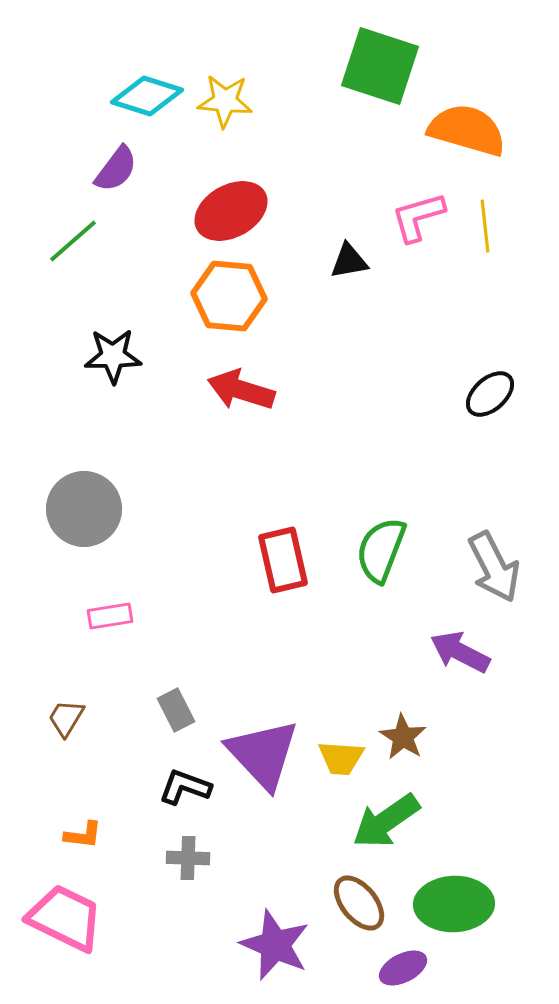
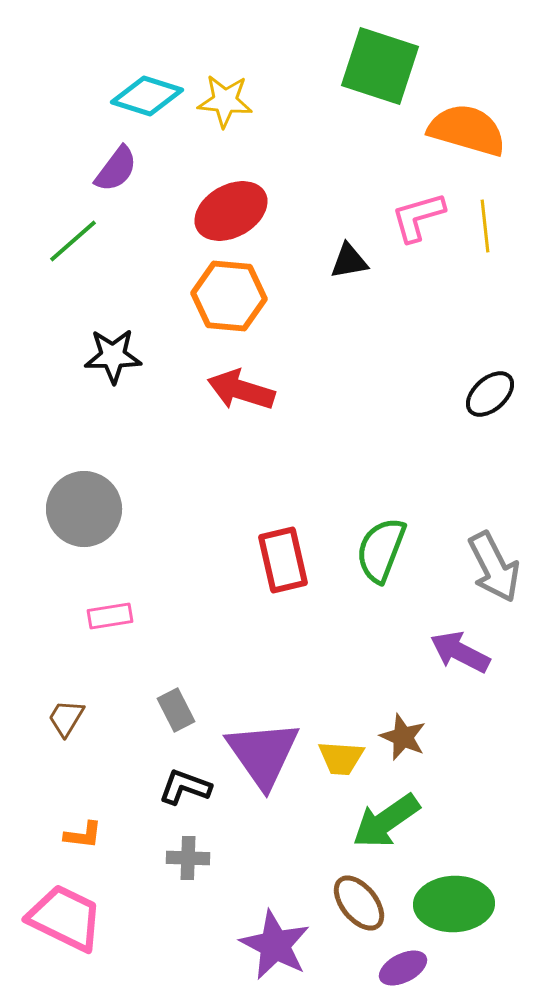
brown star: rotated 9 degrees counterclockwise
purple triangle: rotated 8 degrees clockwise
purple star: rotated 4 degrees clockwise
